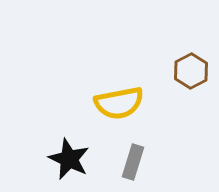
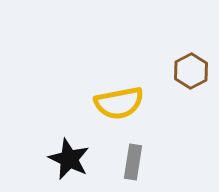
gray rectangle: rotated 8 degrees counterclockwise
